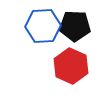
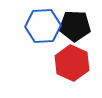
red hexagon: moved 1 px right, 3 px up
